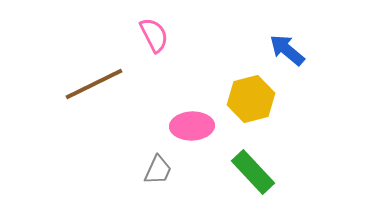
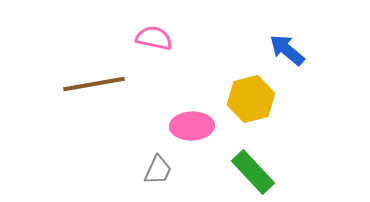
pink semicircle: moved 3 px down; rotated 51 degrees counterclockwise
brown line: rotated 16 degrees clockwise
